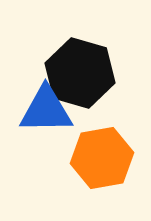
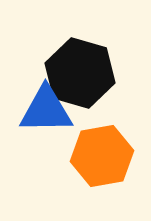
orange hexagon: moved 2 px up
